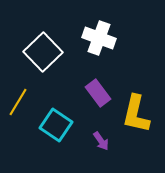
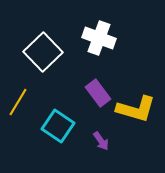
yellow L-shape: moved 5 px up; rotated 87 degrees counterclockwise
cyan square: moved 2 px right, 1 px down
